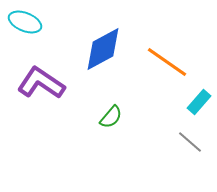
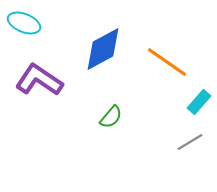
cyan ellipse: moved 1 px left, 1 px down
purple L-shape: moved 2 px left, 3 px up
gray line: rotated 72 degrees counterclockwise
